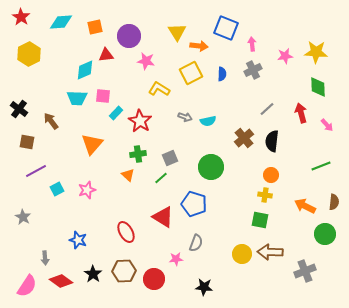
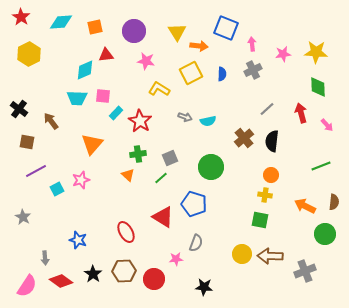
purple circle at (129, 36): moved 5 px right, 5 px up
pink star at (285, 56): moved 2 px left, 2 px up
pink star at (87, 190): moved 6 px left, 10 px up
brown arrow at (270, 252): moved 4 px down
